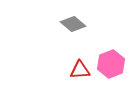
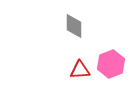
gray diamond: moved 1 px right, 2 px down; rotated 50 degrees clockwise
